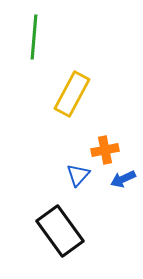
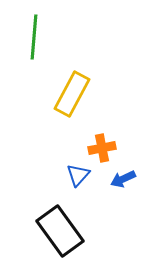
orange cross: moved 3 px left, 2 px up
